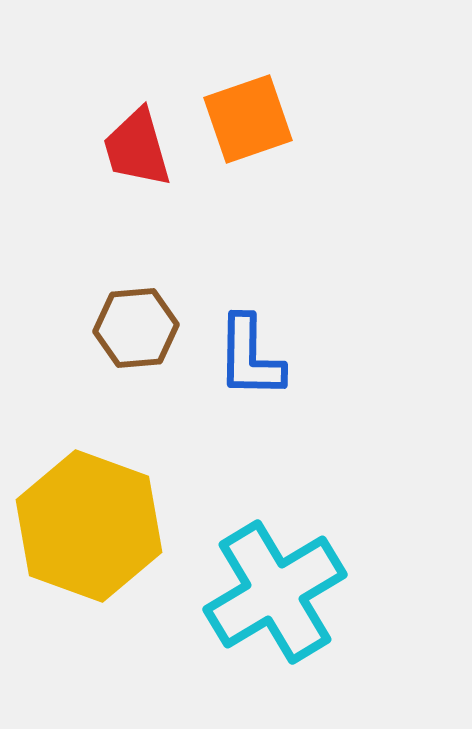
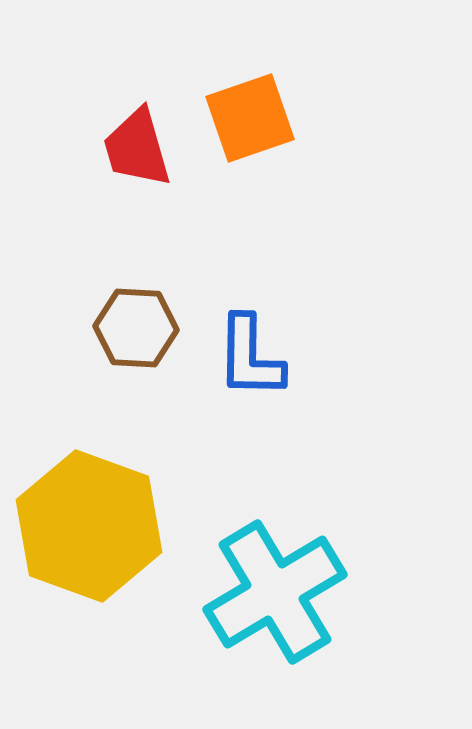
orange square: moved 2 px right, 1 px up
brown hexagon: rotated 8 degrees clockwise
